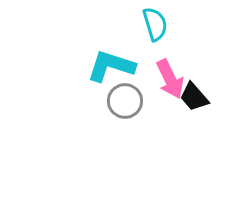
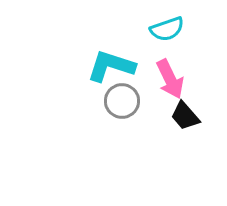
cyan semicircle: moved 12 px right, 5 px down; rotated 88 degrees clockwise
black trapezoid: moved 9 px left, 19 px down
gray circle: moved 3 px left
